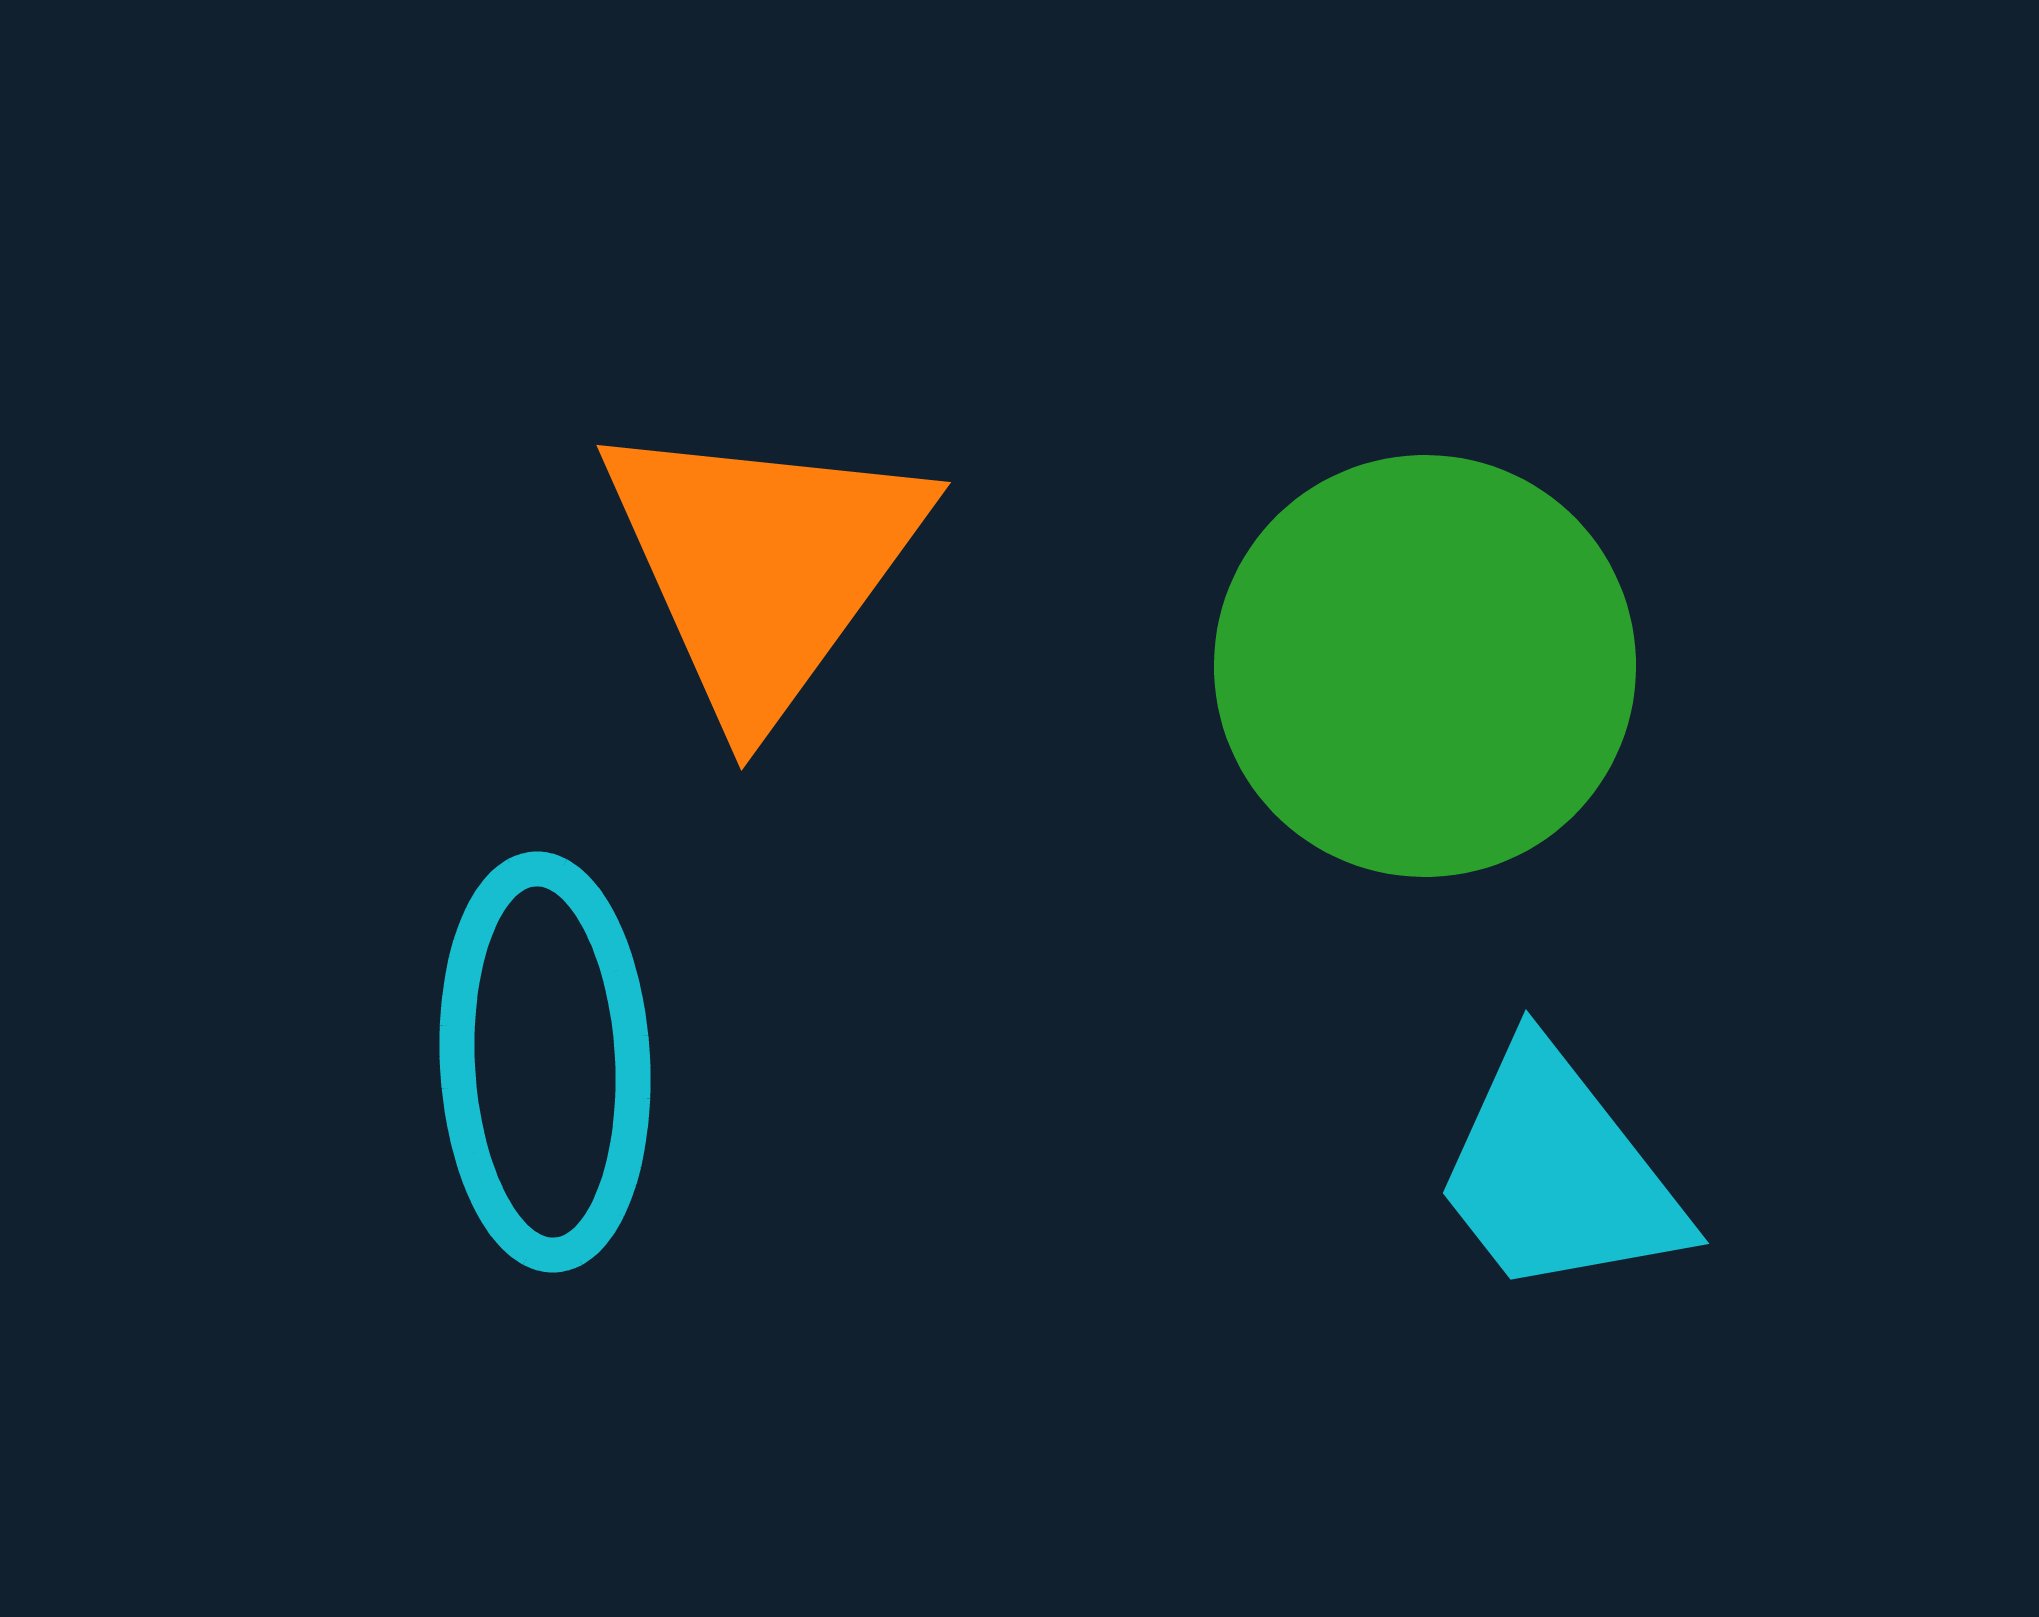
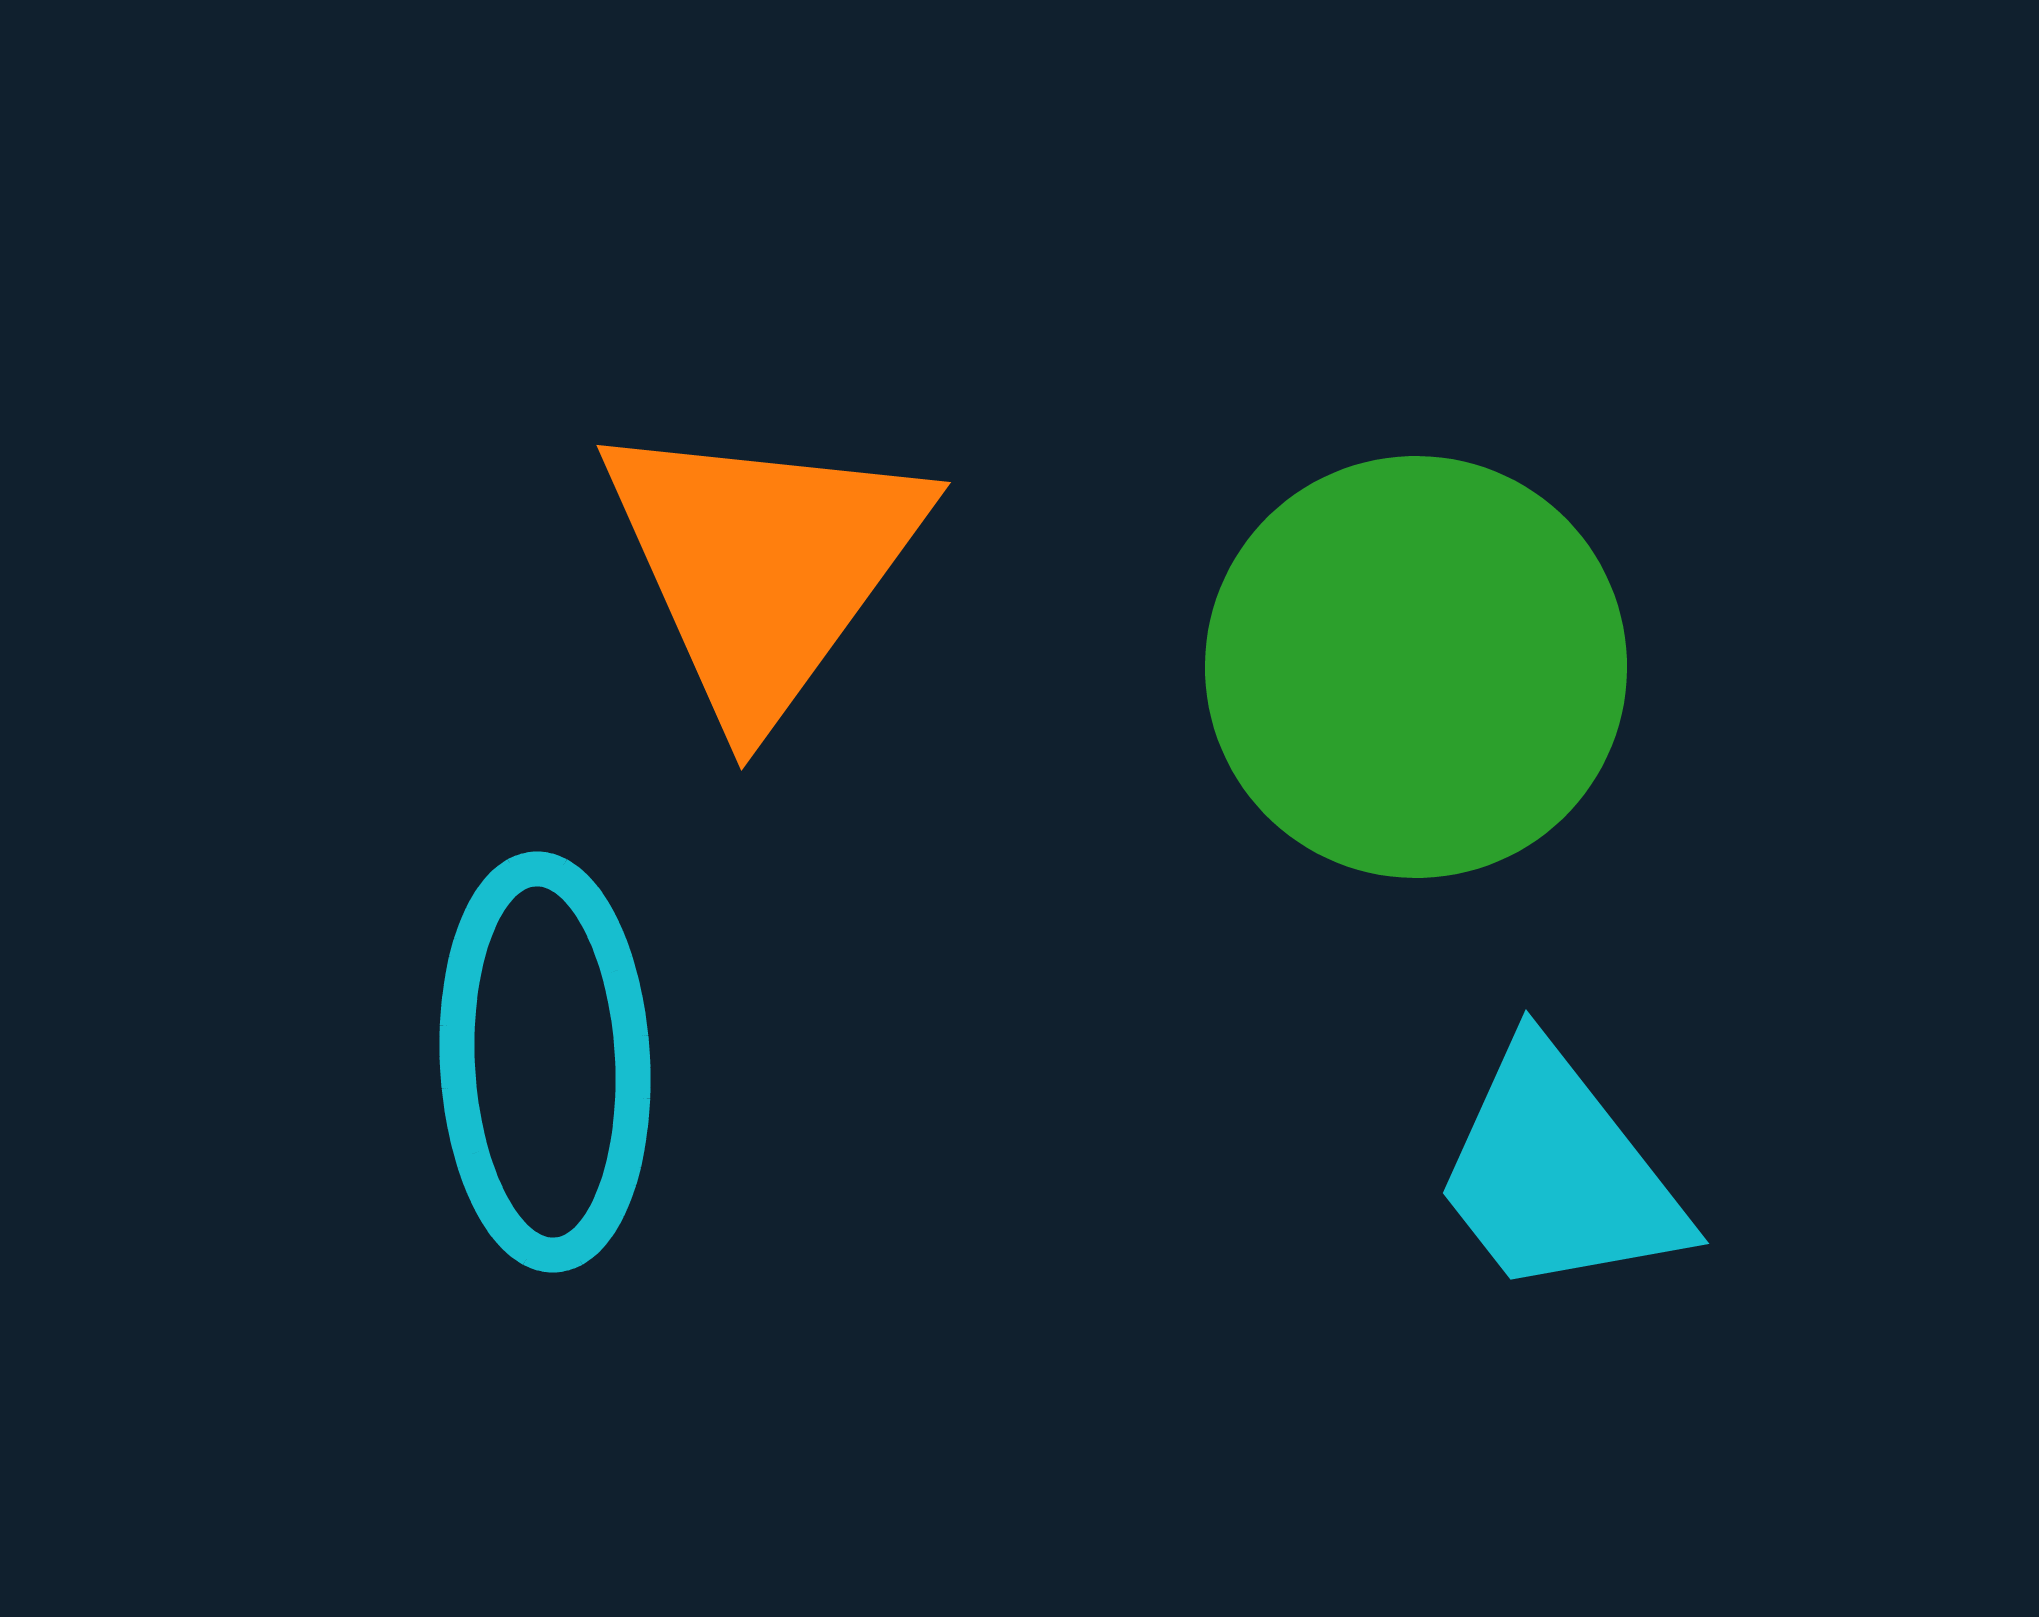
green circle: moved 9 px left, 1 px down
